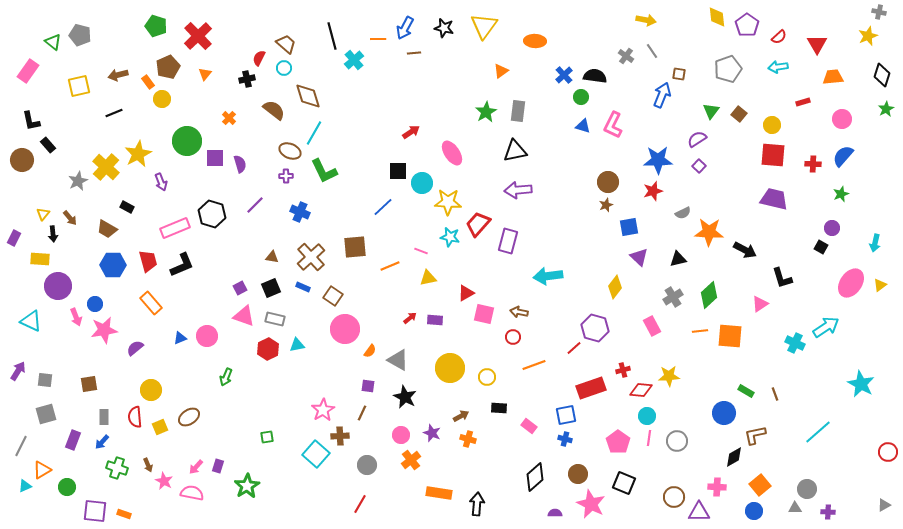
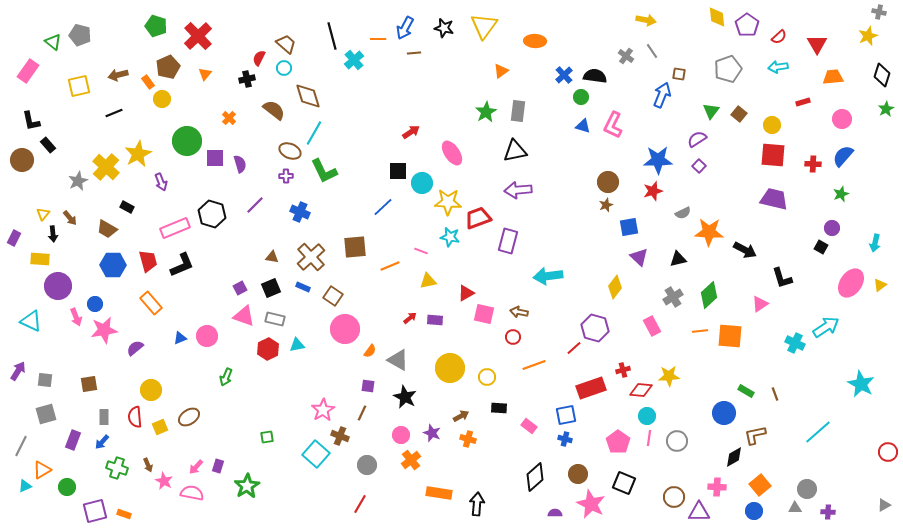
red trapezoid at (478, 224): moved 6 px up; rotated 28 degrees clockwise
yellow triangle at (428, 278): moved 3 px down
brown cross at (340, 436): rotated 24 degrees clockwise
purple square at (95, 511): rotated 20 degrees counterclockwise
